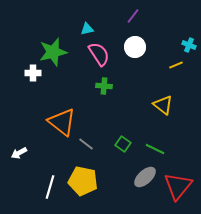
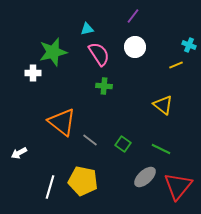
gray line: moved 4 px right, 4 px up
green line: moved 6 px right
